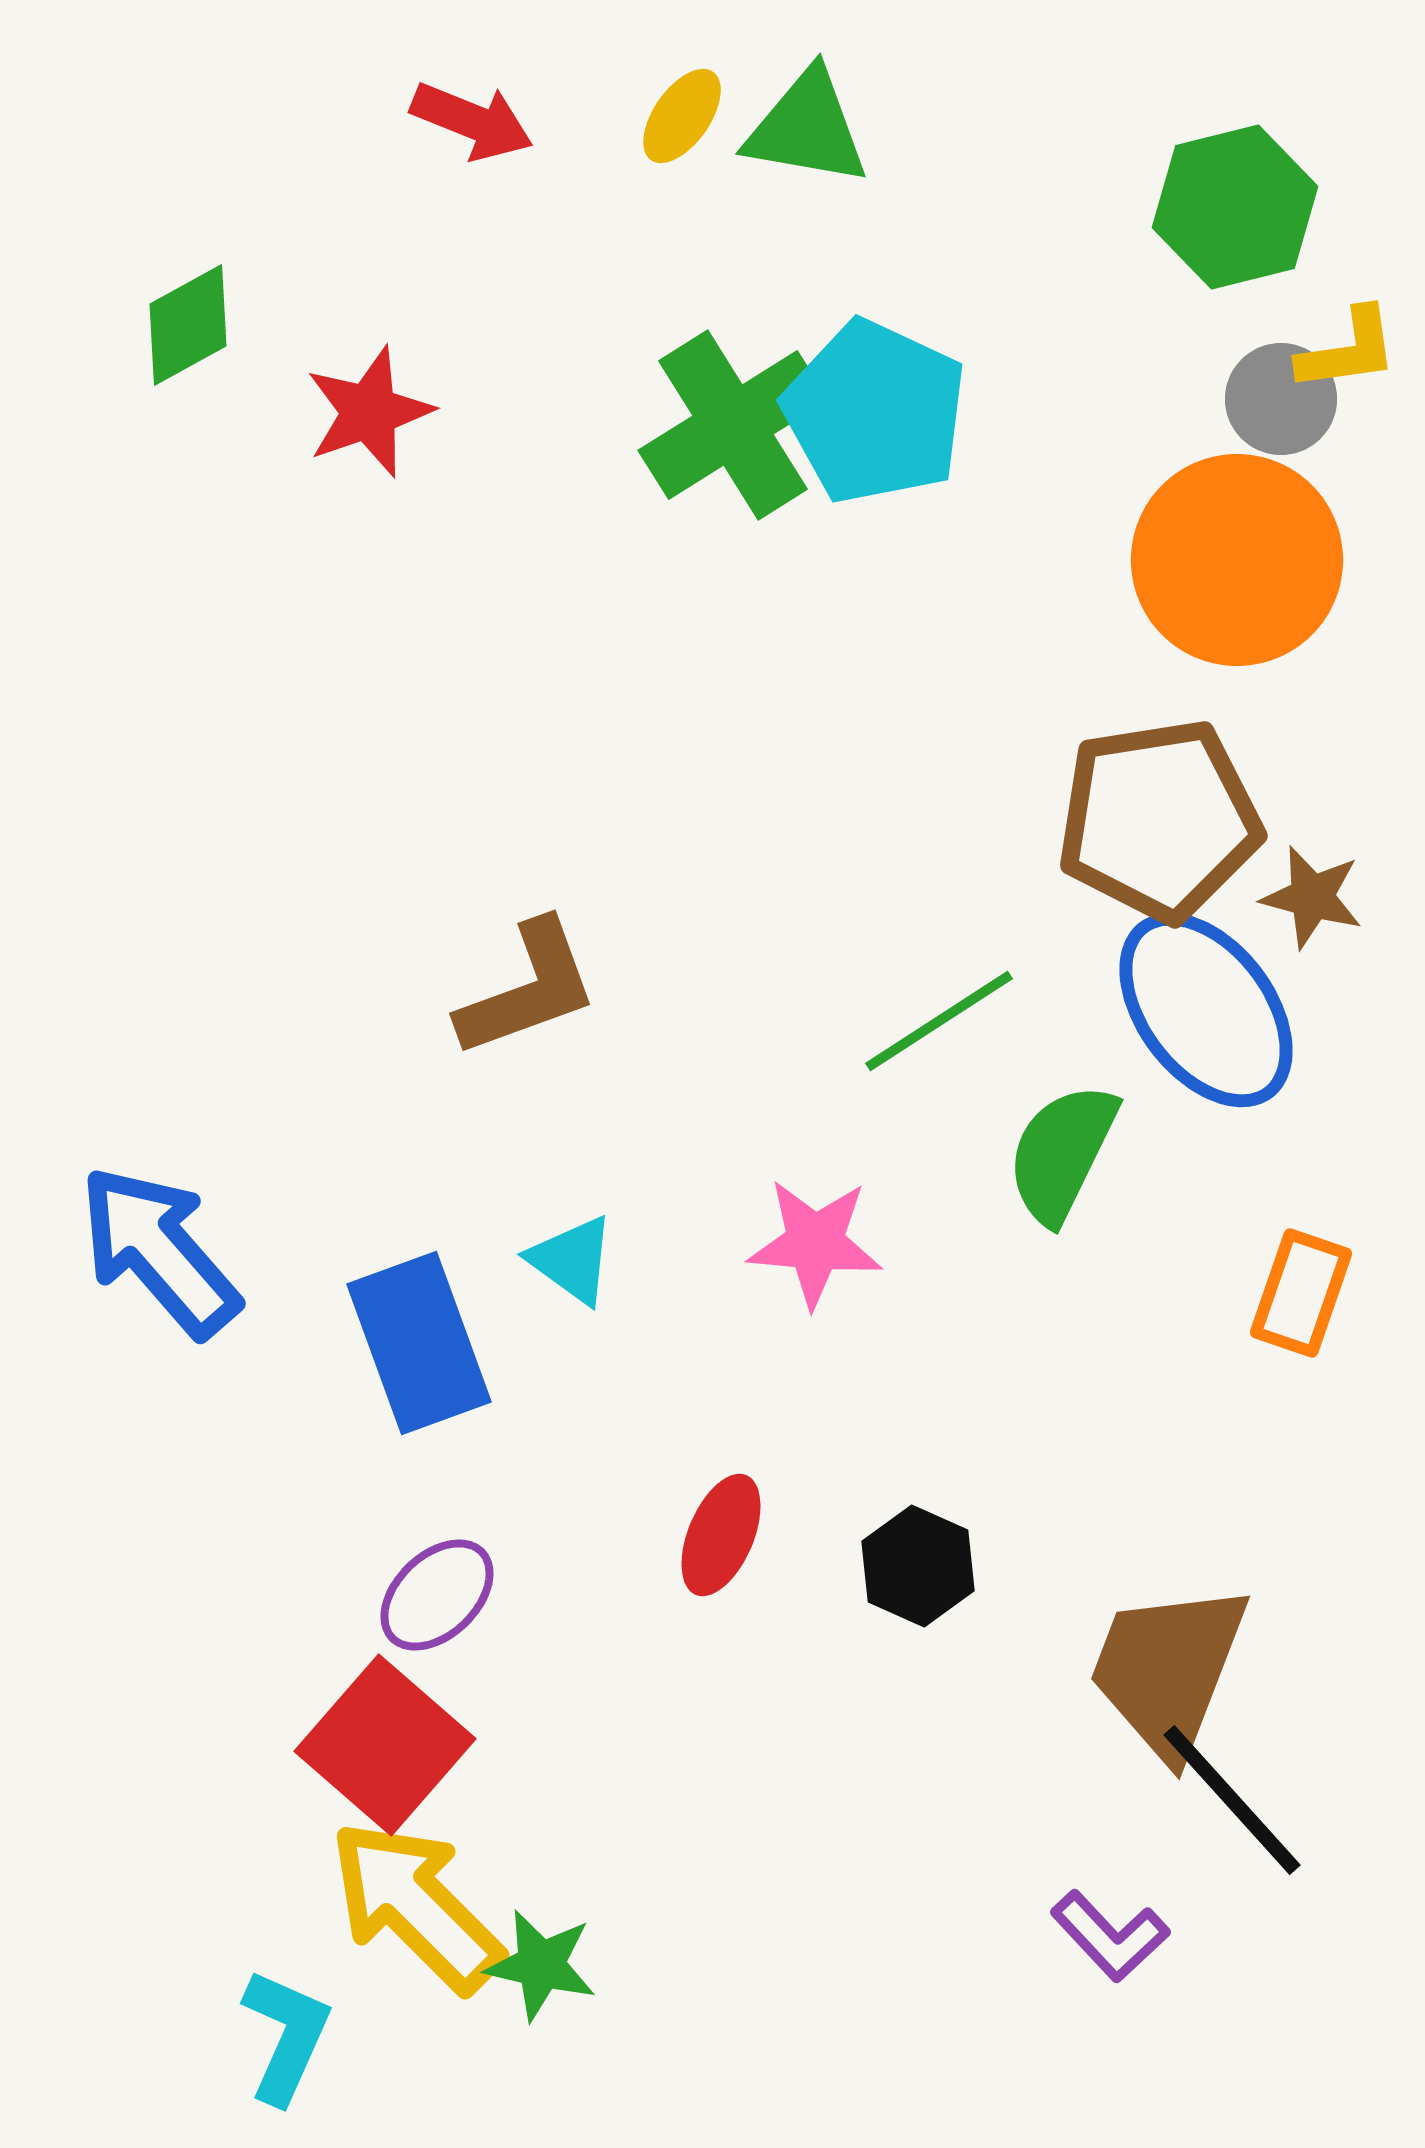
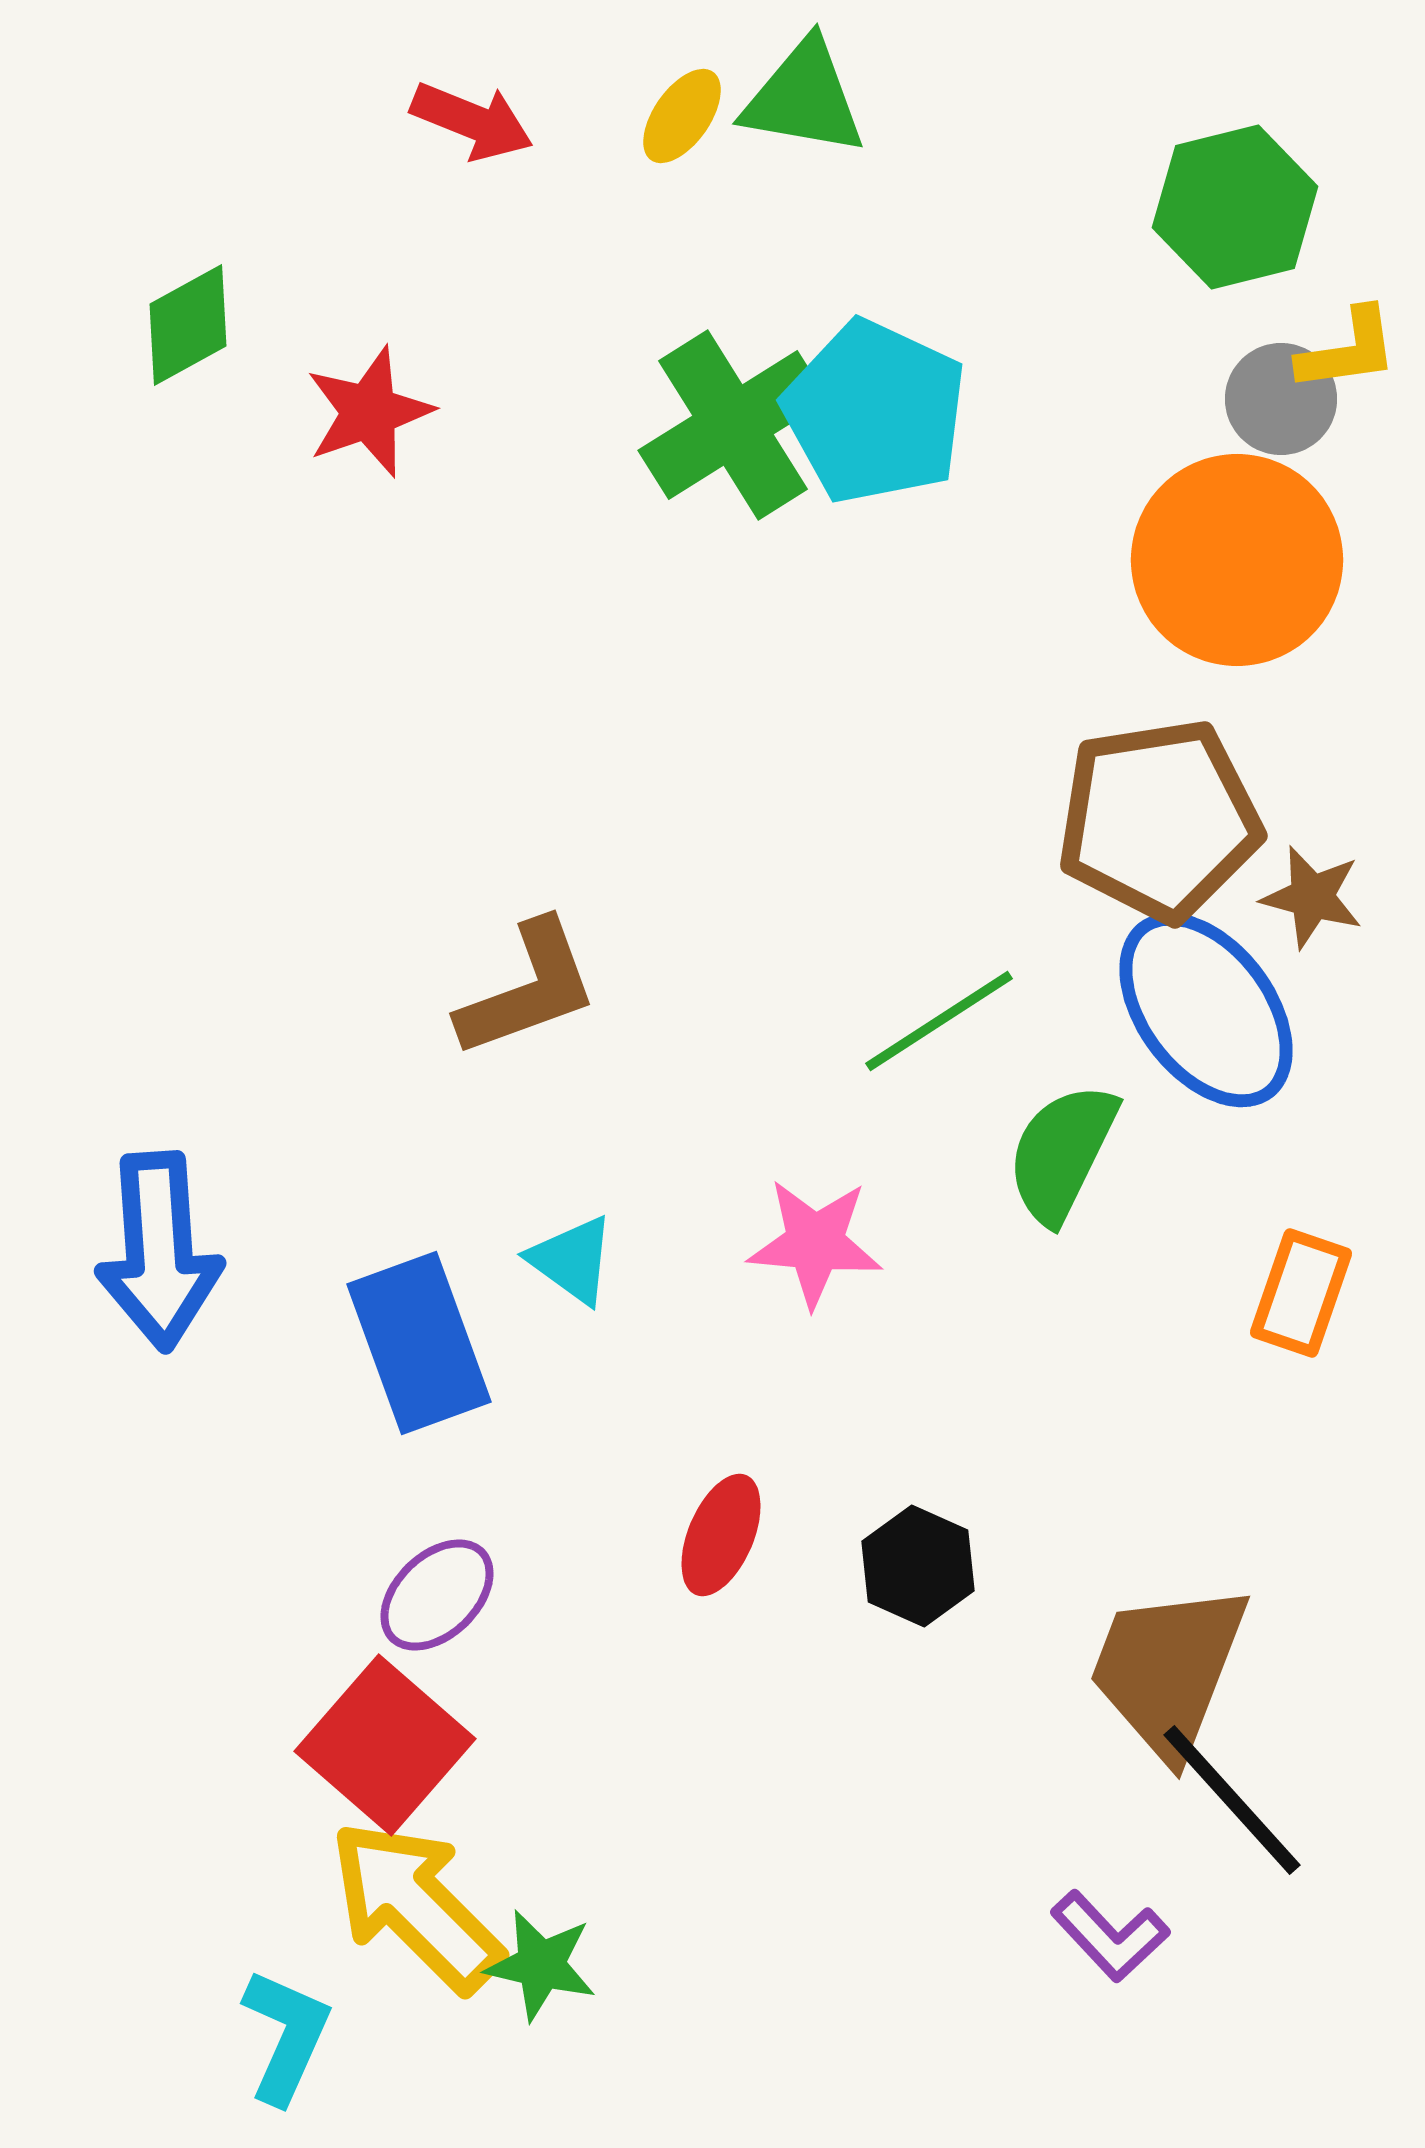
green triangle: moved 3 px left, 30 px up
blue arrow: rotated 143 degrees counterclockwise
